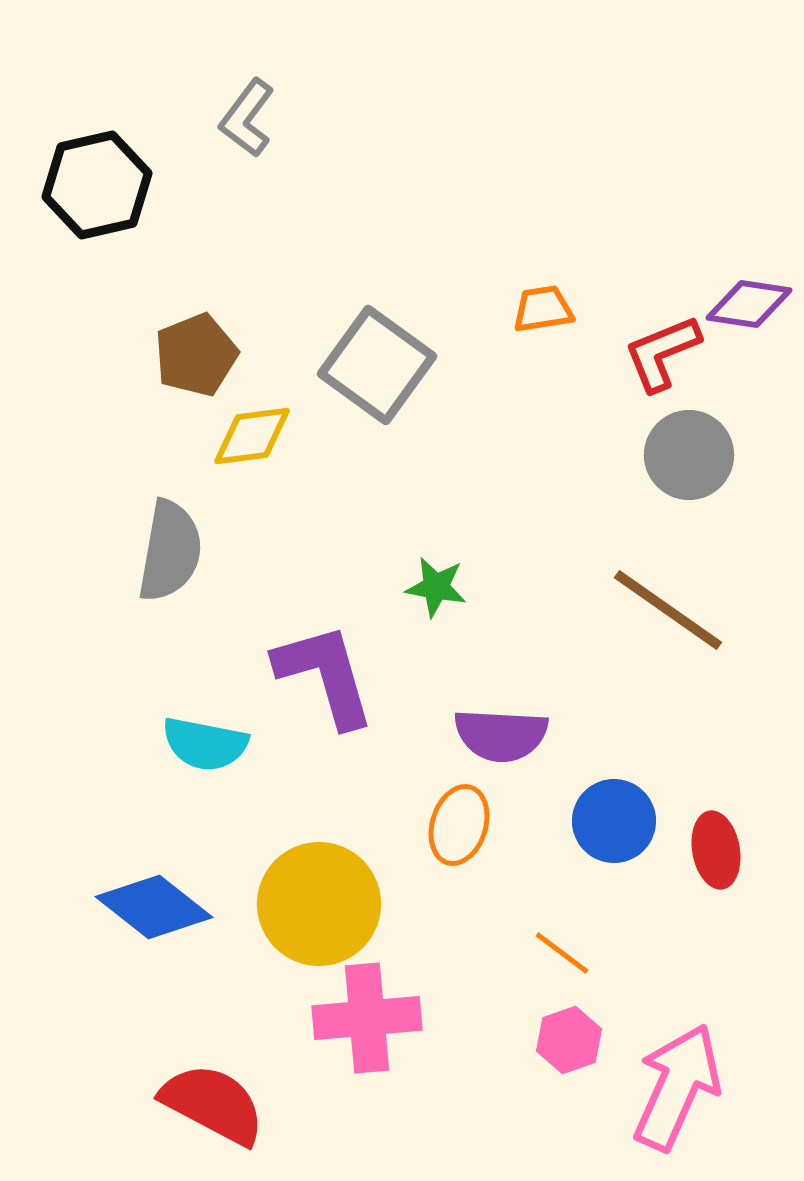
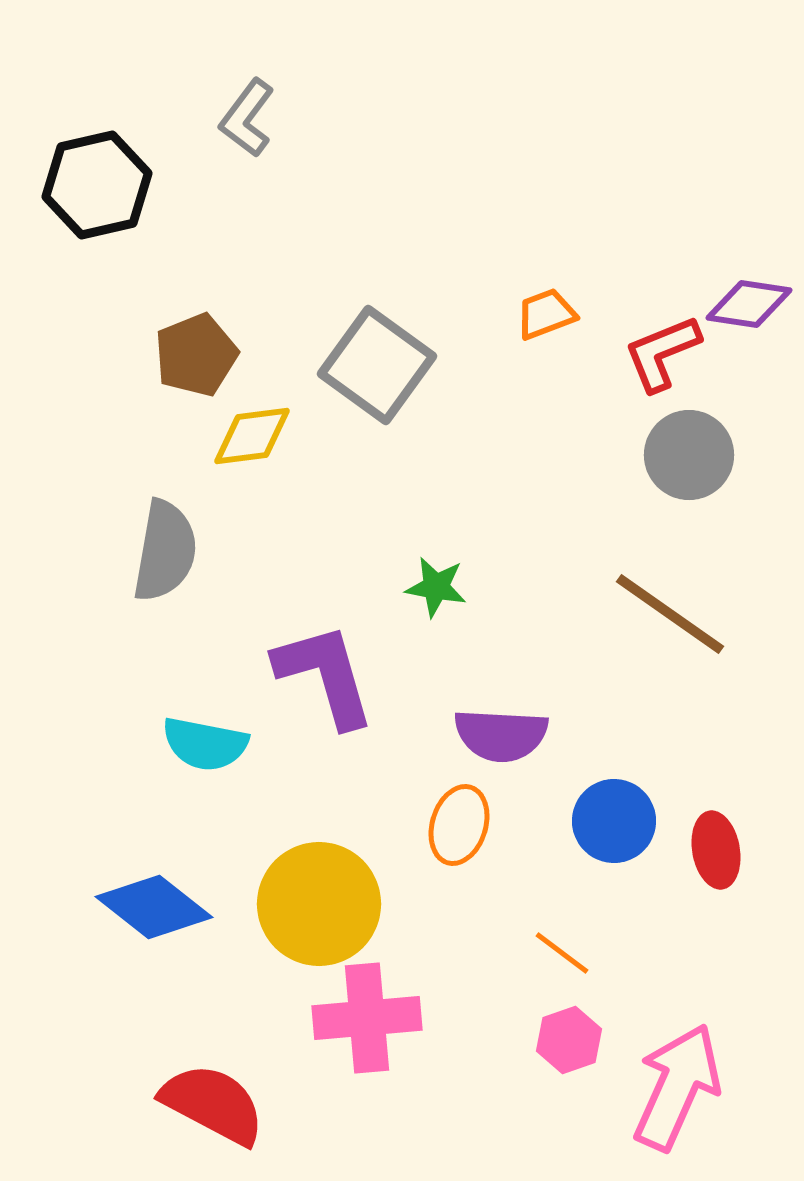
orange trapezoid: moved 3 px right, 5 px down; rotated 12 degrees counterclockwise
gray semicircle: moved 5 px left
brown line: moved 2 px right, 4 px down
